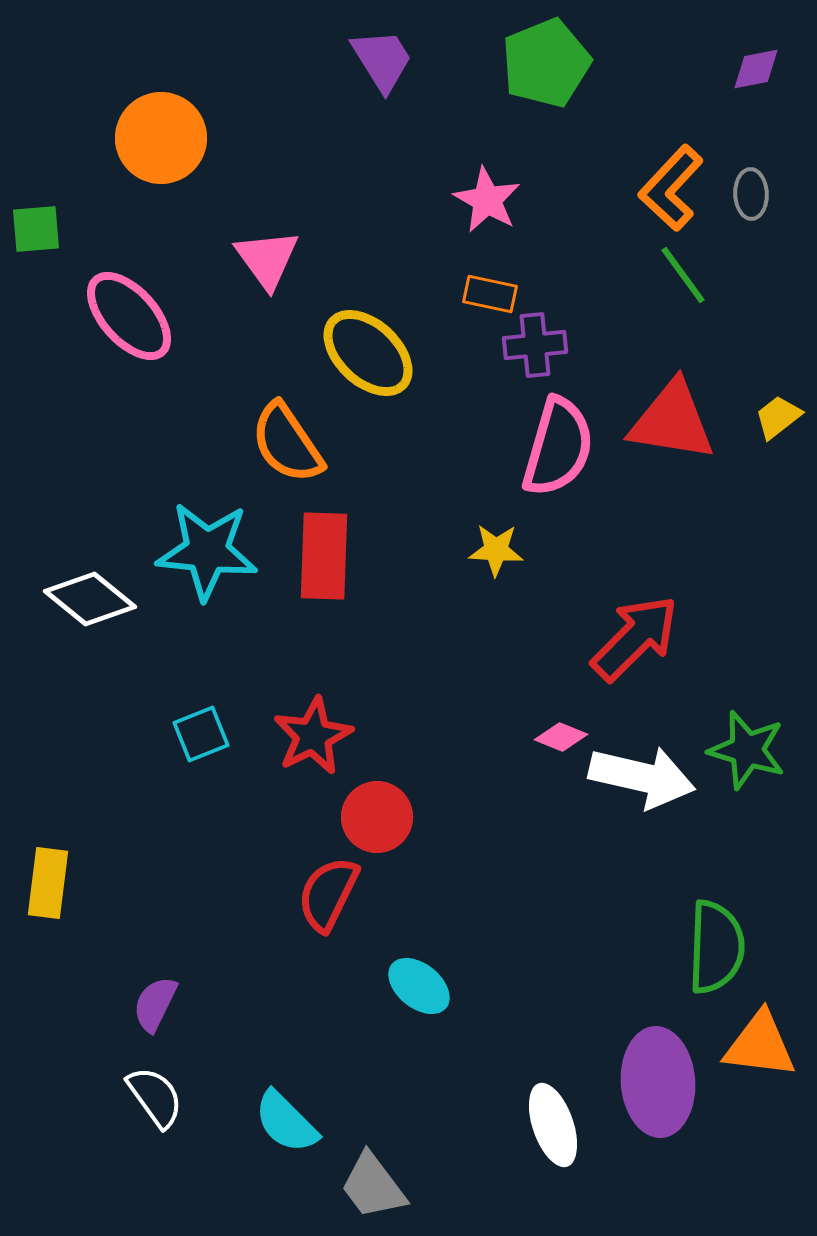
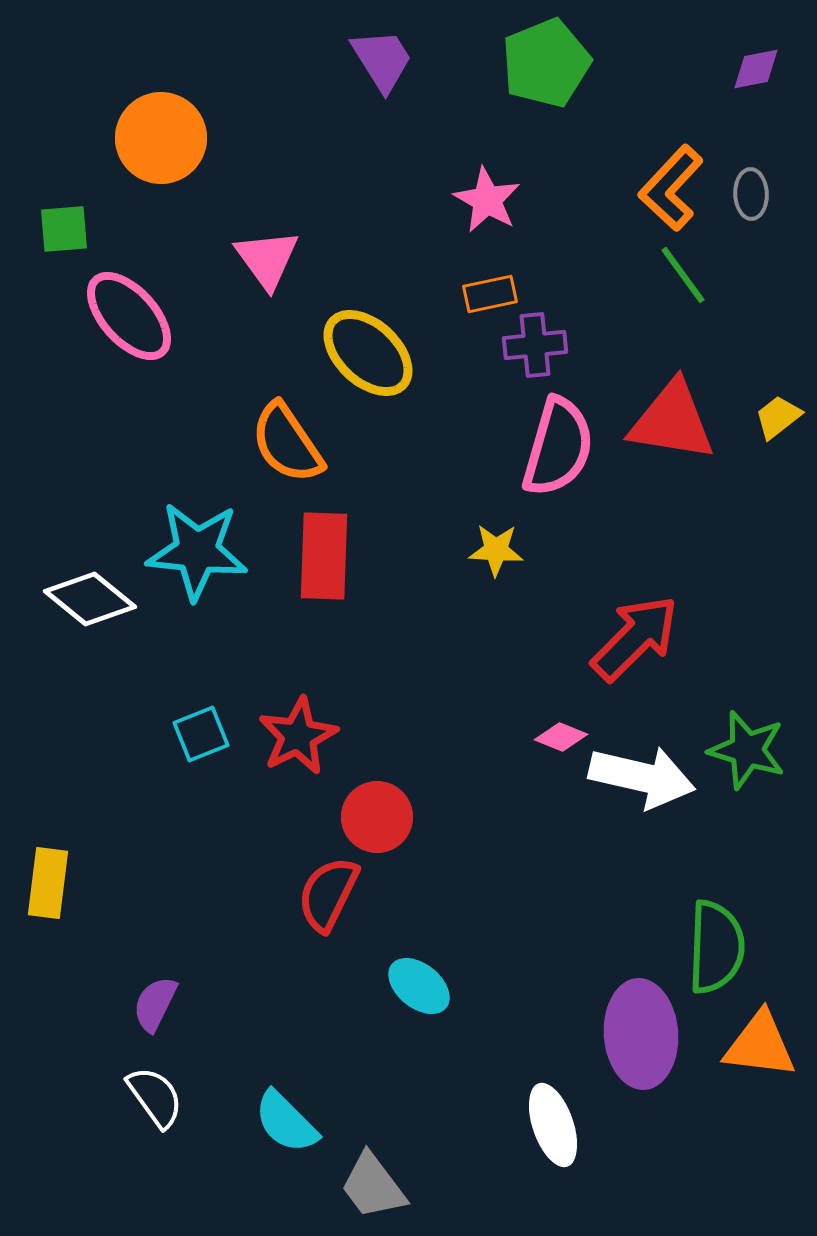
green square: moved 28 px right
orange rectangle: rotated 24 degrees counterclockwise
cyan star: moved 10 px left
red star: moved 15 px left
purple ellipse: moved 17 px left, 48 px up
